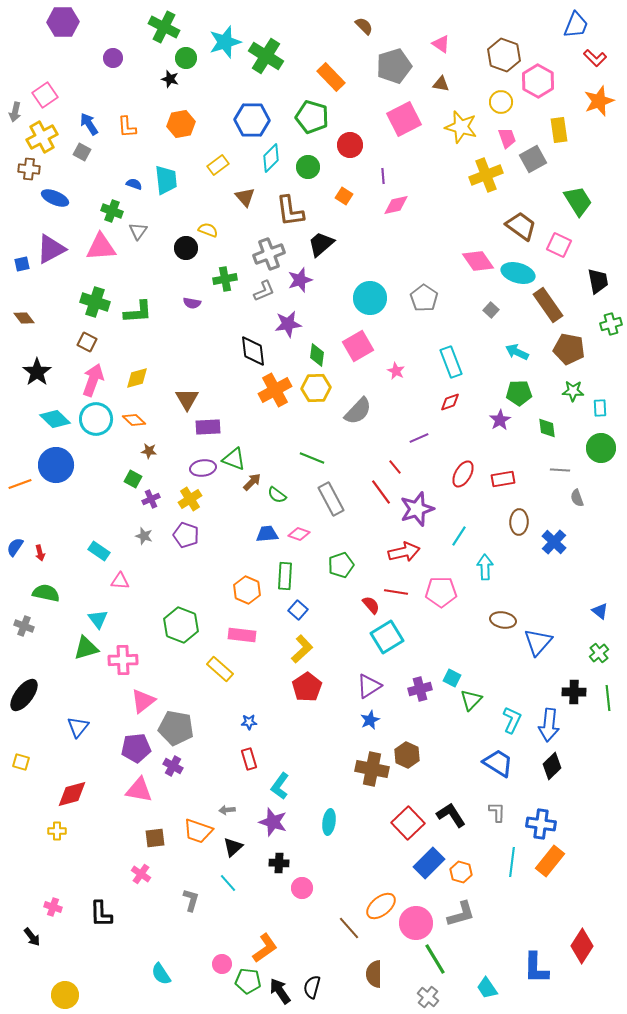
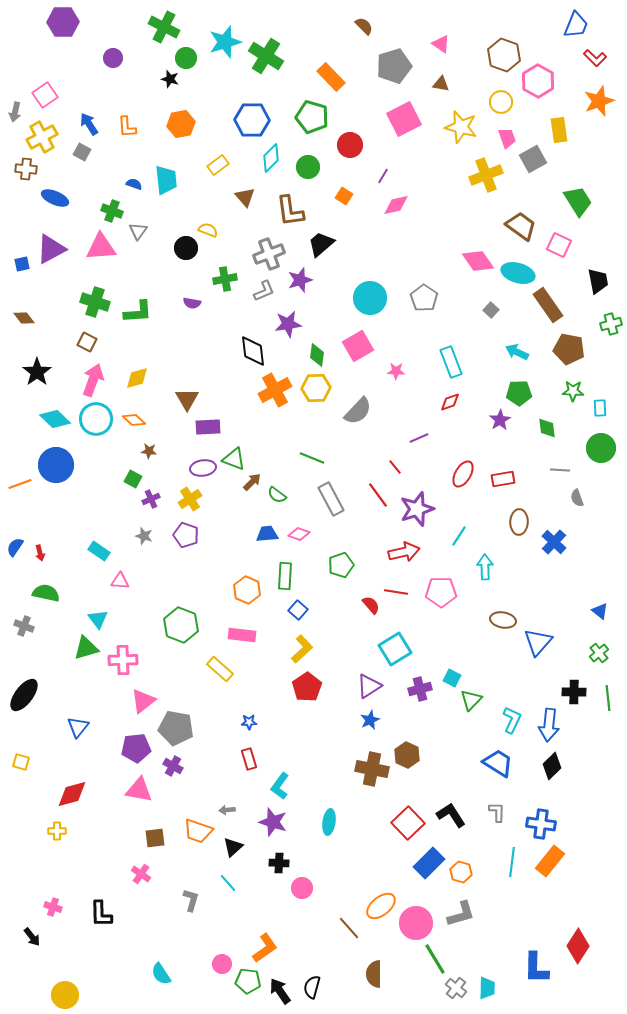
brown cross at (29, 169): moved 3 px left
purple line at (383, 176): rotated 35 degrees clockwise
pink star at (396, 371): rotated 24 degrees counterclockwise
red line at (381, 492): moved 3 px left, 3 px down
cyan square at (387, 637): moved 8 px right, 12 px down
red diamond at (582, 946): moved 4 px left
cyan trapezoid at (487, 988): rotated 145 degrees counterclockwise
gray cross at (428, 997): moved 28 px right, 9 px up
